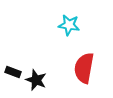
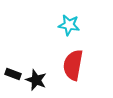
red semicircle: moved 11 px left, 3 px up
black rectangle: moved 2 px down
